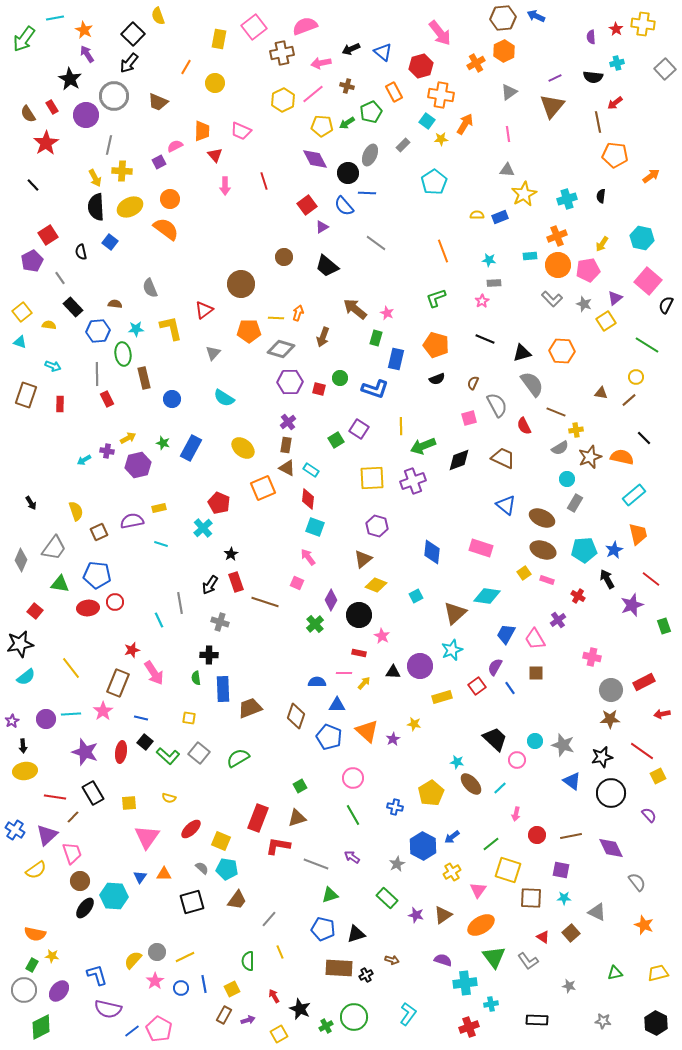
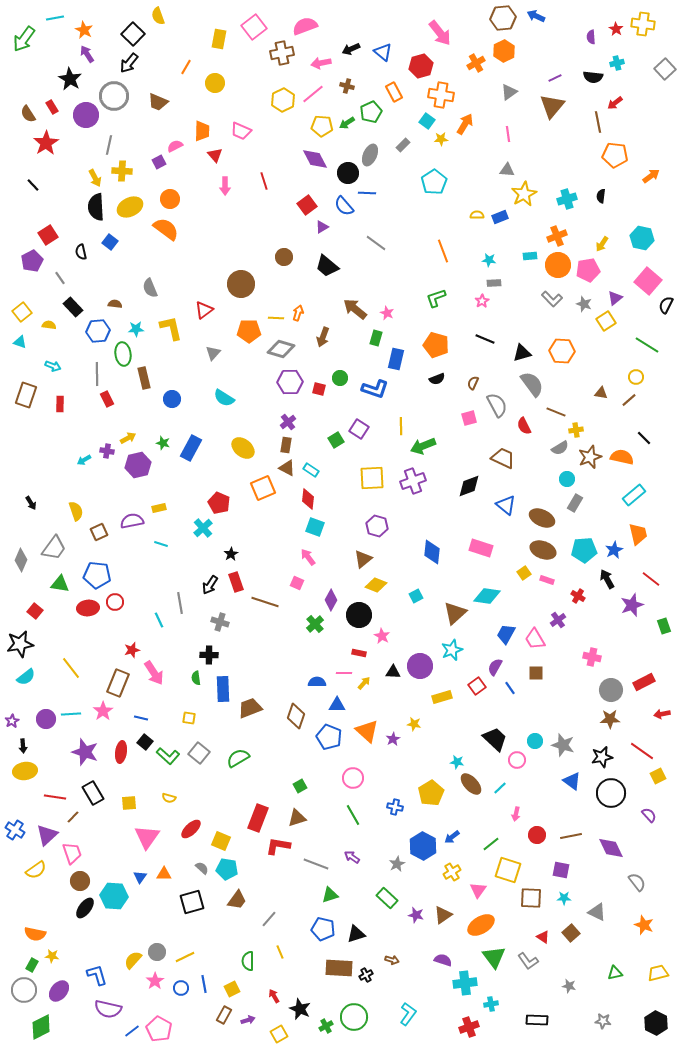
black diamond at (459, 460): moved 10 px right, 26 px down
